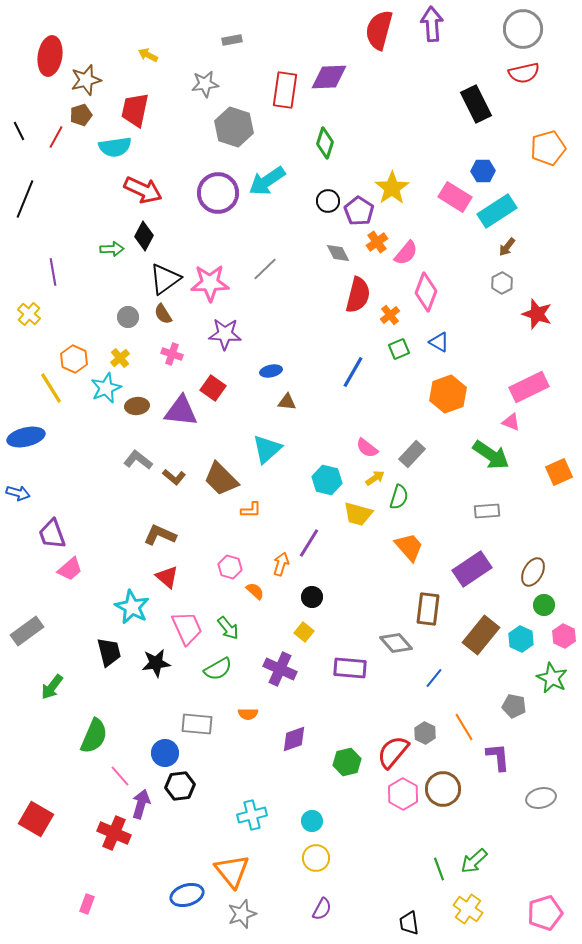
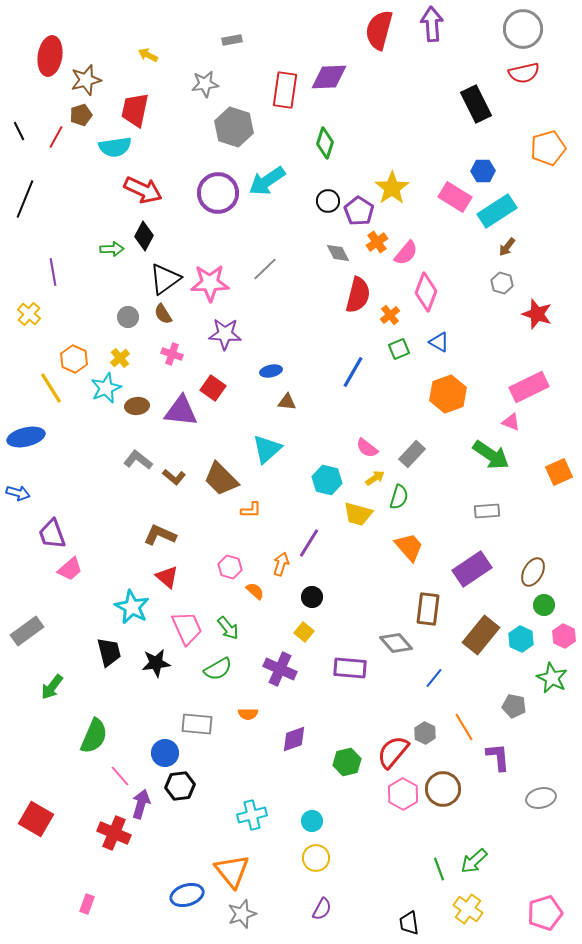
gray hexagon at (502, 283): rotated 15 degrees counterclockwise
